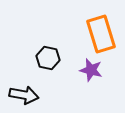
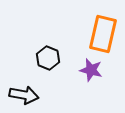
orange rectangle: moved 2 px right; rotated 30 degrees clockwise
black hexagon: rotated 10 degrees clockwise
